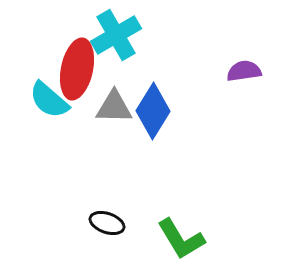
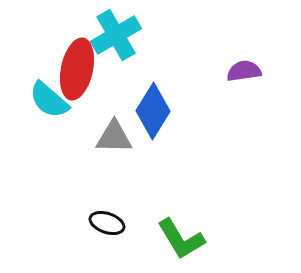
gray triangle: moved 30 px down
